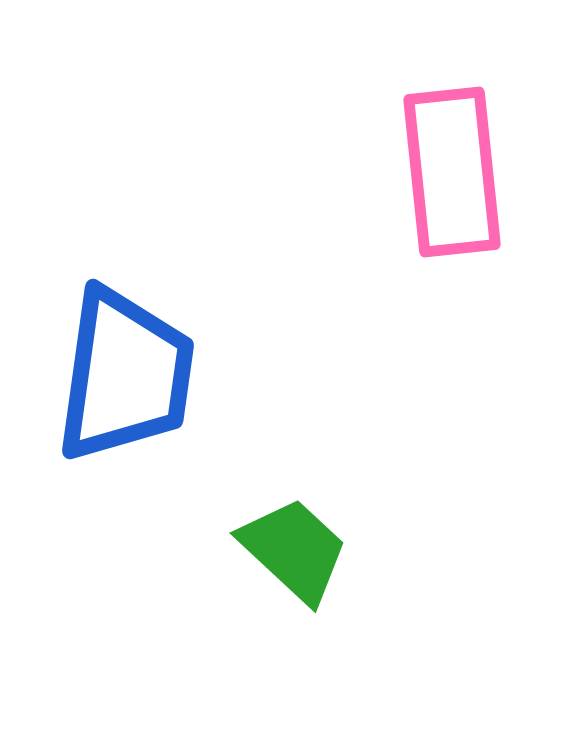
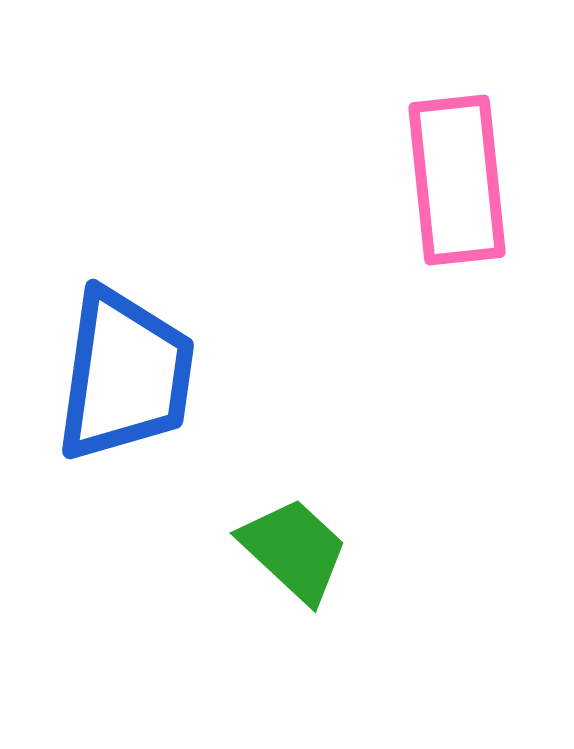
pink rectangle: moved 5 px right, 8 px down
